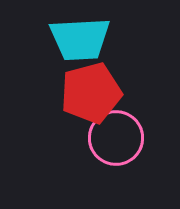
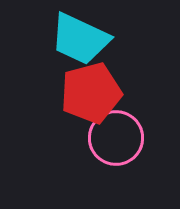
cyan trapezoid: rotated 28 degrees clockwise
